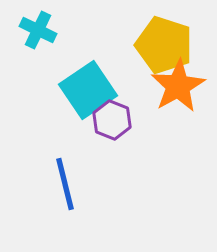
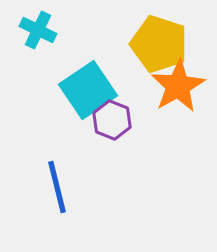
yellow pentagon: moved 5 px left, 1 px up
blue line: moved 8 px left, 3 px down
